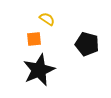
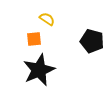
black pentagon: moved 5 px right, 3 px up
